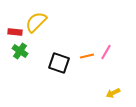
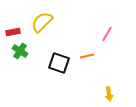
yellow semicircle: moved 6 px right
red rectangle: moved 2 px left; rotated 16 degrees counterclockwise
pink line: moved 1 px right, 18 px up
yellow arrow: moved 4 px left, 1 px down; rotated 72 degrees counterclockwise
